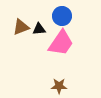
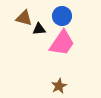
brown triangle: moved 3 px right, 9 px up; rotated 36 degrees clockwise
pink trapezoid: moved 1 px right
brown star: rotated 28 degrees counterclockwise
